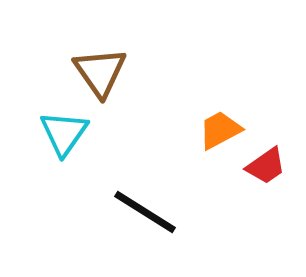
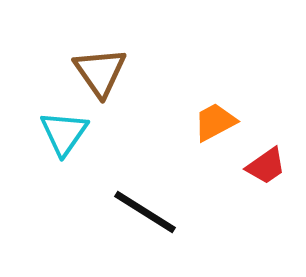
orange trapezoid: moved 5 px left, 8 px up
